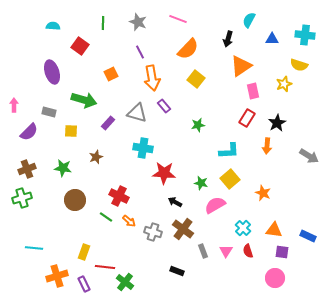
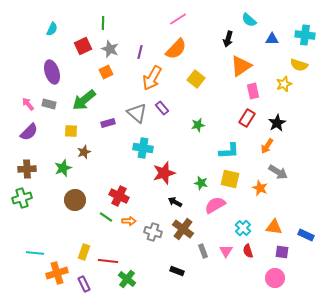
pink line at (178, 19): rotated 54 degrees counterclockwise
cyan semicircle at (249, 20): rotated 77 degrees counterclockwise
gray star at (138, 22): moved 28 px left, 27 px down
cyan semicircle at (53, 26): moved 1 px left, 3 px down; rotated 112 degrees clockwise
red square at (80, 46): moved 3 px right; rotated 30 degrees clockwise
orange semicircle at (188, 49): moved 12 px left
purple line at (140, 52): rotated 40 degrees clockwise
orange square at (111, 74): moved 5 px left, 2 px up
orange arrow at (152, 78): rotated 40 degrees clockwise
green arrow at (84, 100): rotated 125 degrees clockwise
pink arrow at (14, 105): moved 14 px right, 1 px up; rotated 40 degrees counterclockwise
purple rectangle at (164, 106): moved 2 px left, 2 px down
gray rectangle at (49, 112): moved 8 px up
gray triangle at (137, 113): rotated 25 degrees clockwise
purple rectangle at (108, 123): rotated 32 degrees clockwise
orange arrow at (267, 146): rotated 28 degrees clockwise
gray arrow at (309, 156): moved 31 px left, 16 px down
brown star at (96, 157): moved 12 px left, 5 px up
green star at (63, 168): rotated 30 degrees counterclockwise
brown cross at (27, 169): rotated 18 degrees clockwise
red star at (164, 173): rotated 20 degrees counterclockwise
yellow square at (230, 179): rotated 36 degrees counterclockwise
orange star at (263, 193): moved 3 px left, 5 px up
orange arrow at (129, 221): rotated 40 degrees counterclockwise
orange triangle at (274, 230): moved 3 px up
blue rectangle at (308, 236): moved 2 px left, 1 px up
cyan line at (34, 248): moved 1 px right, 5 px down
red line at (105, 267): moved 3 px right, 6 px up
orange cross at (57, 276): moved 3 px up
green cross at (125, 282): moved 2 px right, 3 px up
